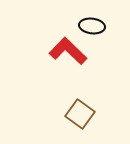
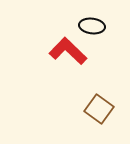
brown square: moved 19 px right, 5 px up
